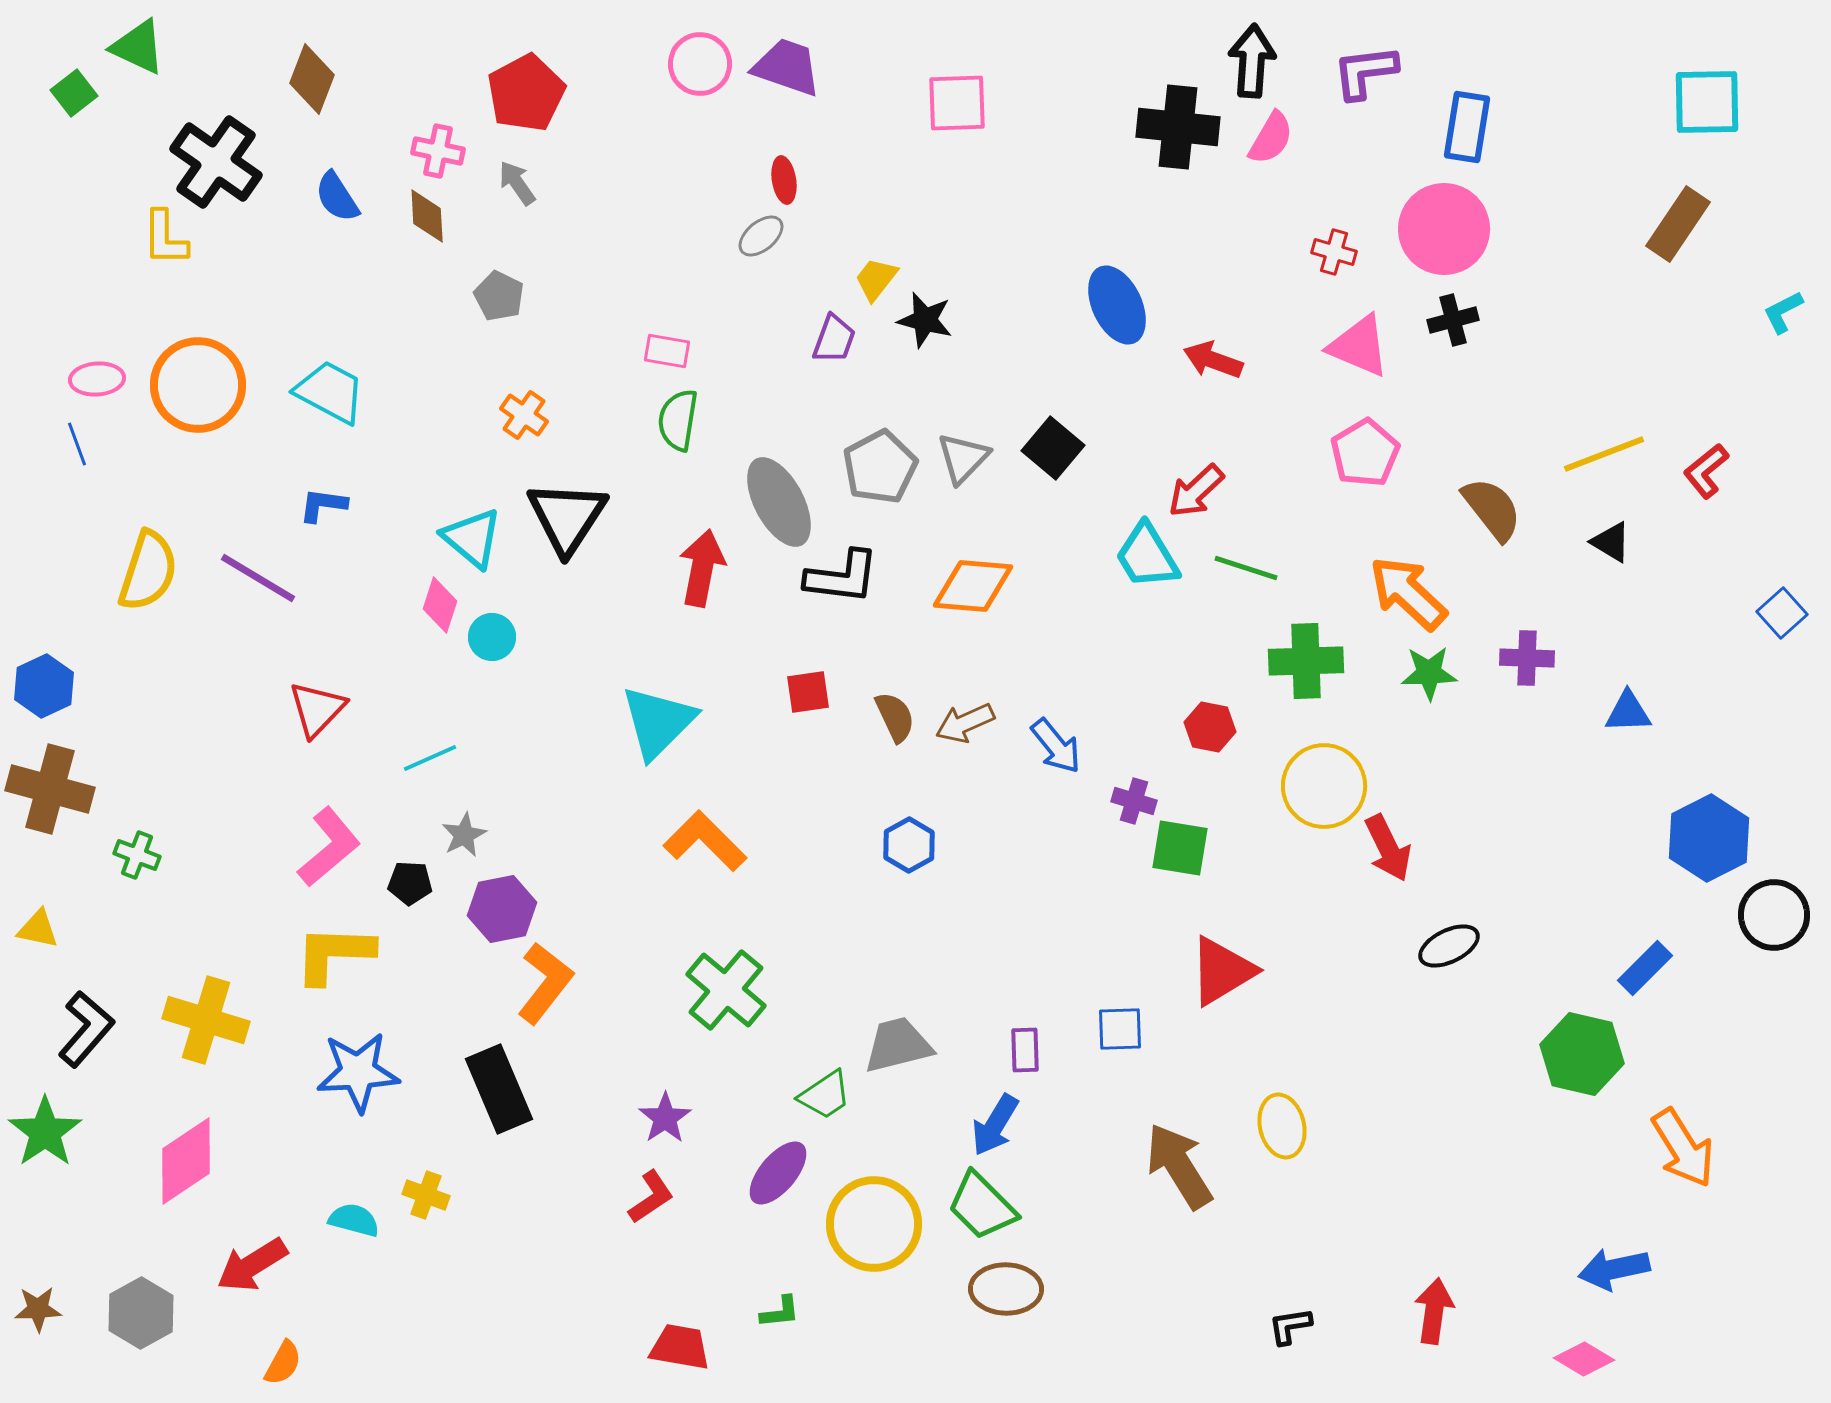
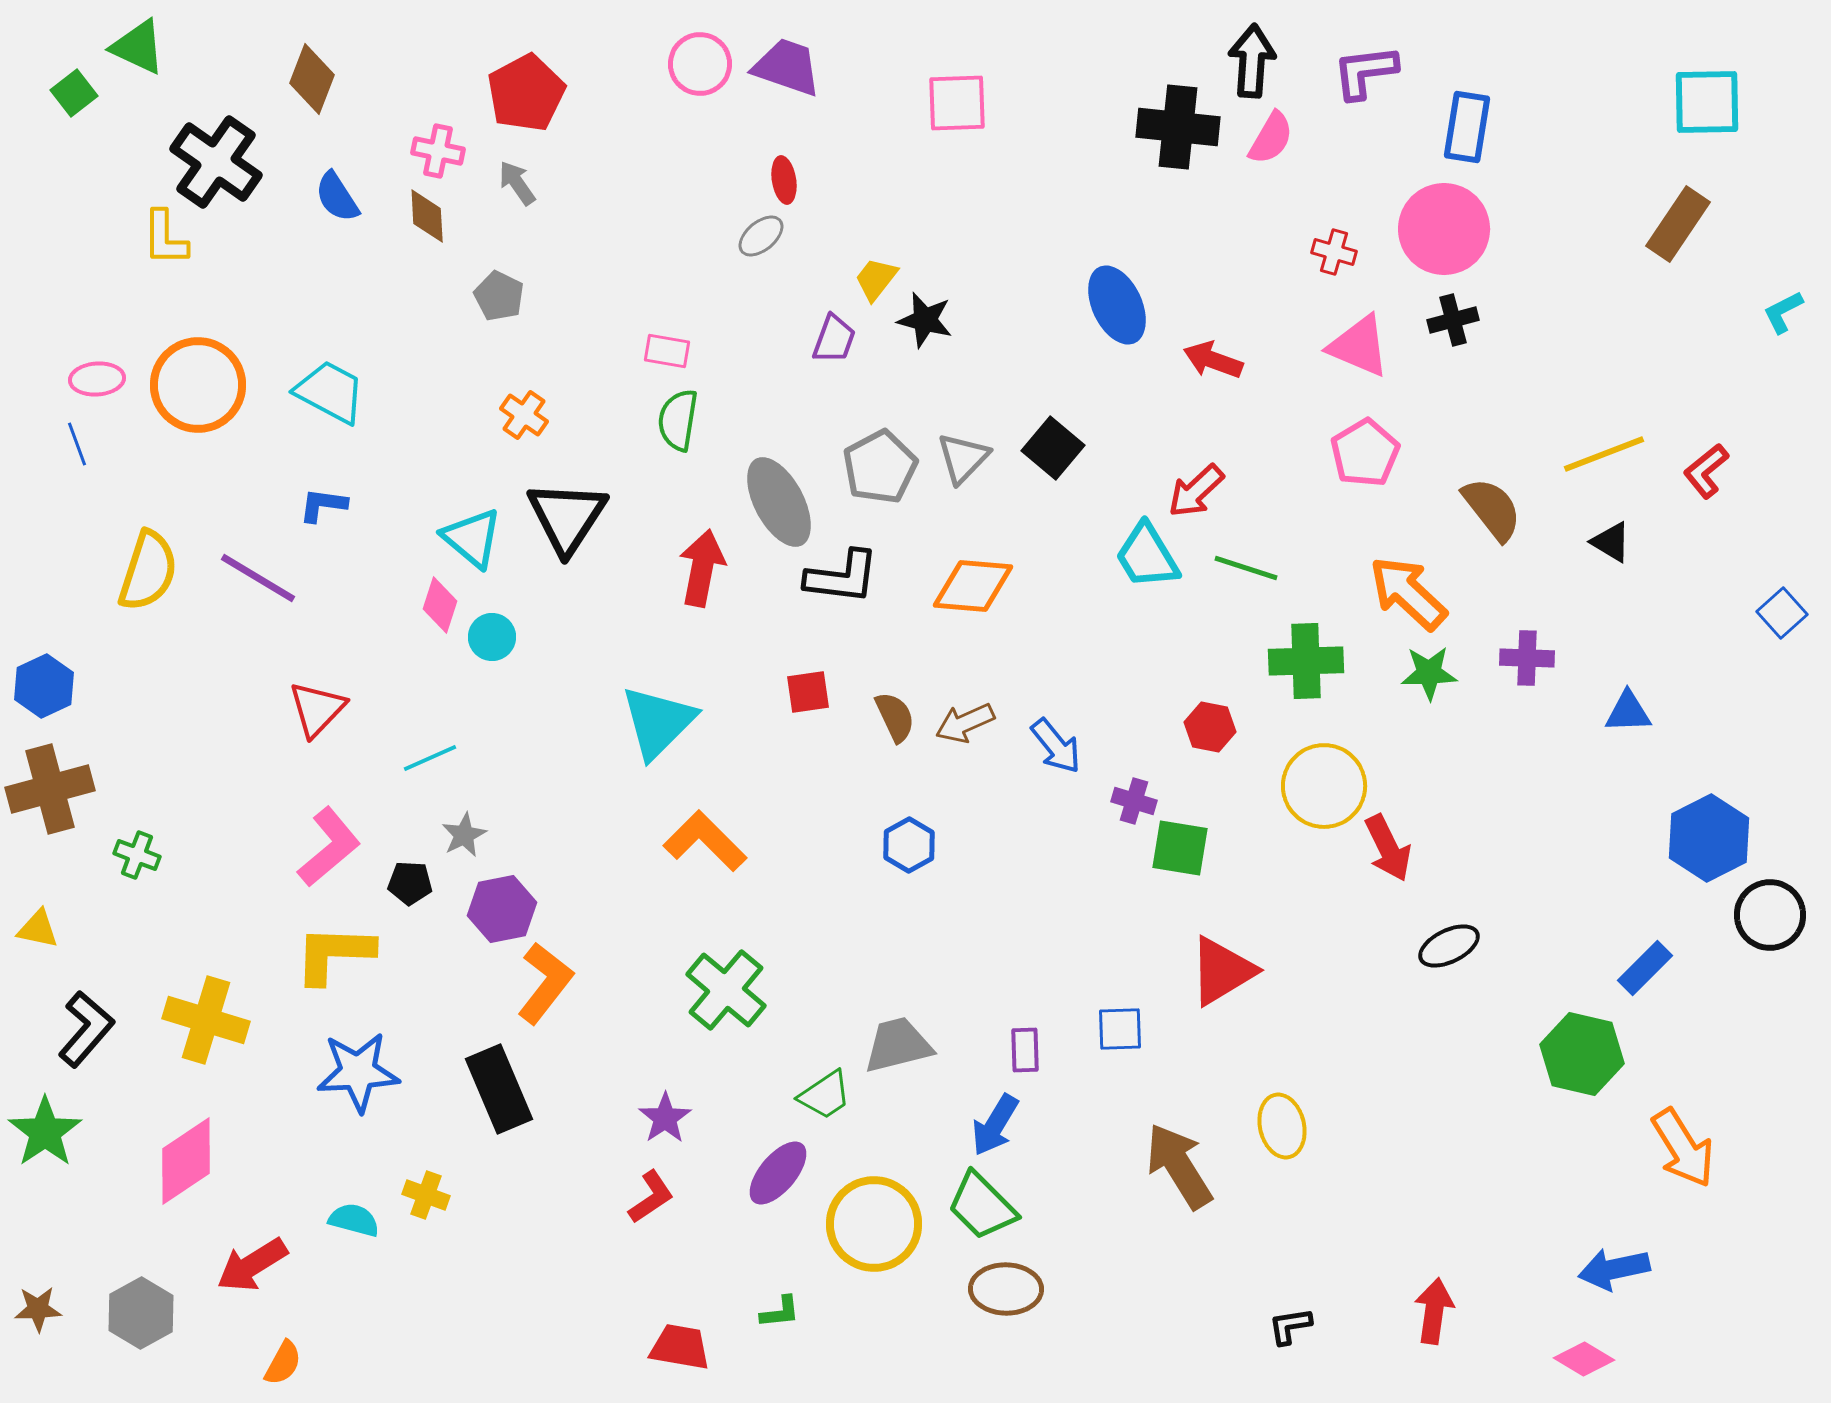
brown cross at (50, 789): rotated 30 degrees counterclockwise
black circle at (1774, 915): moved 4 px left
